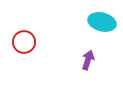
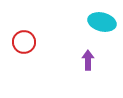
purple arrow: rotated 18 degrees counterclockwise
